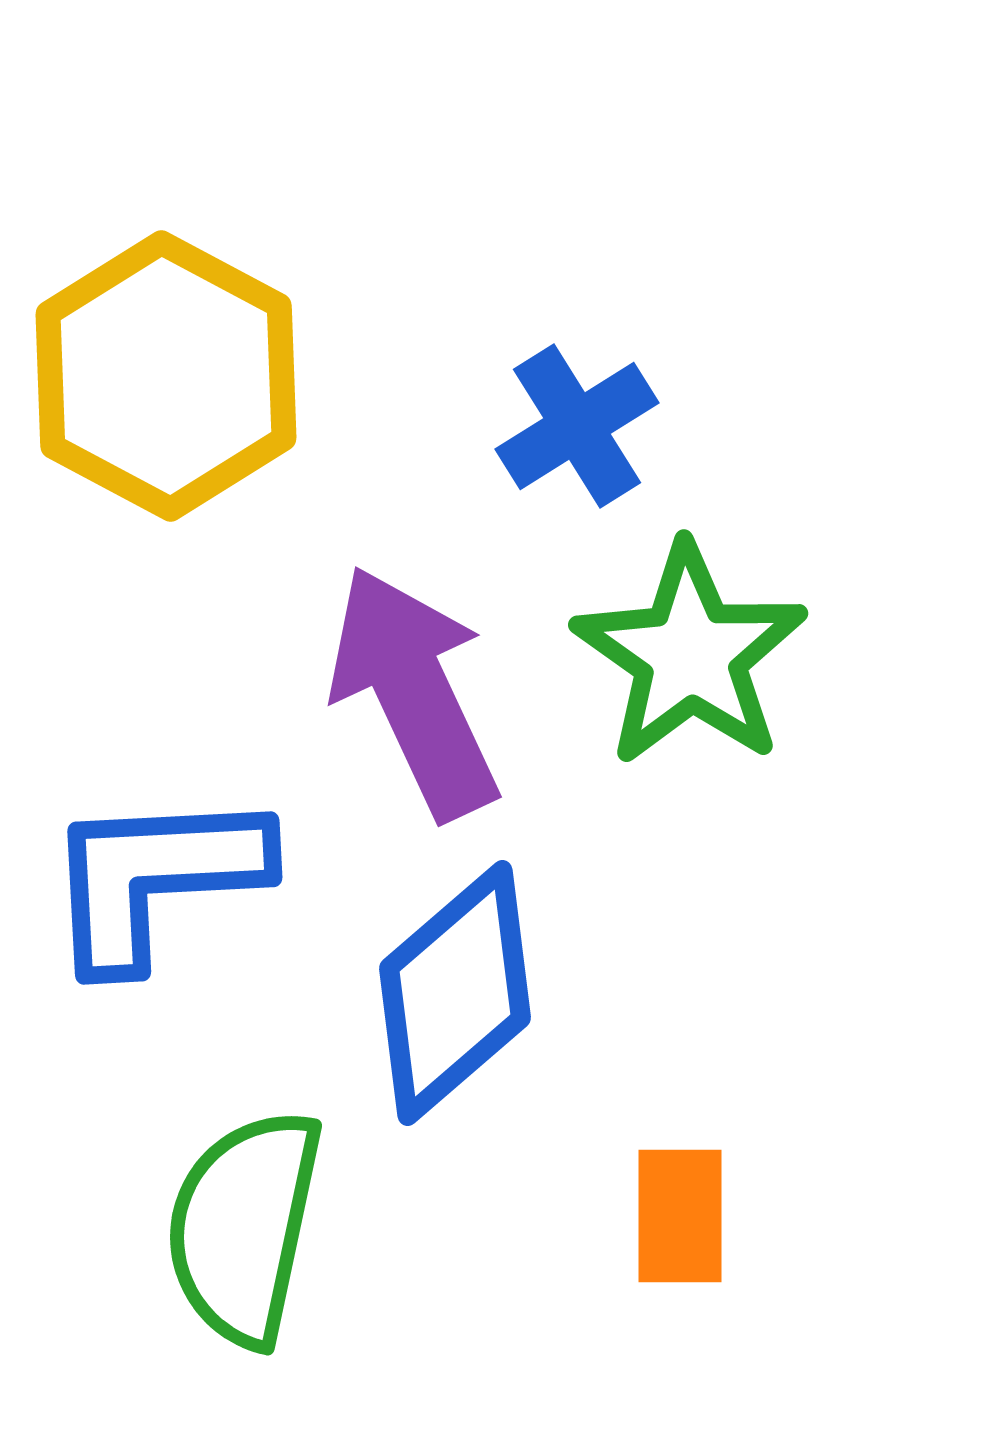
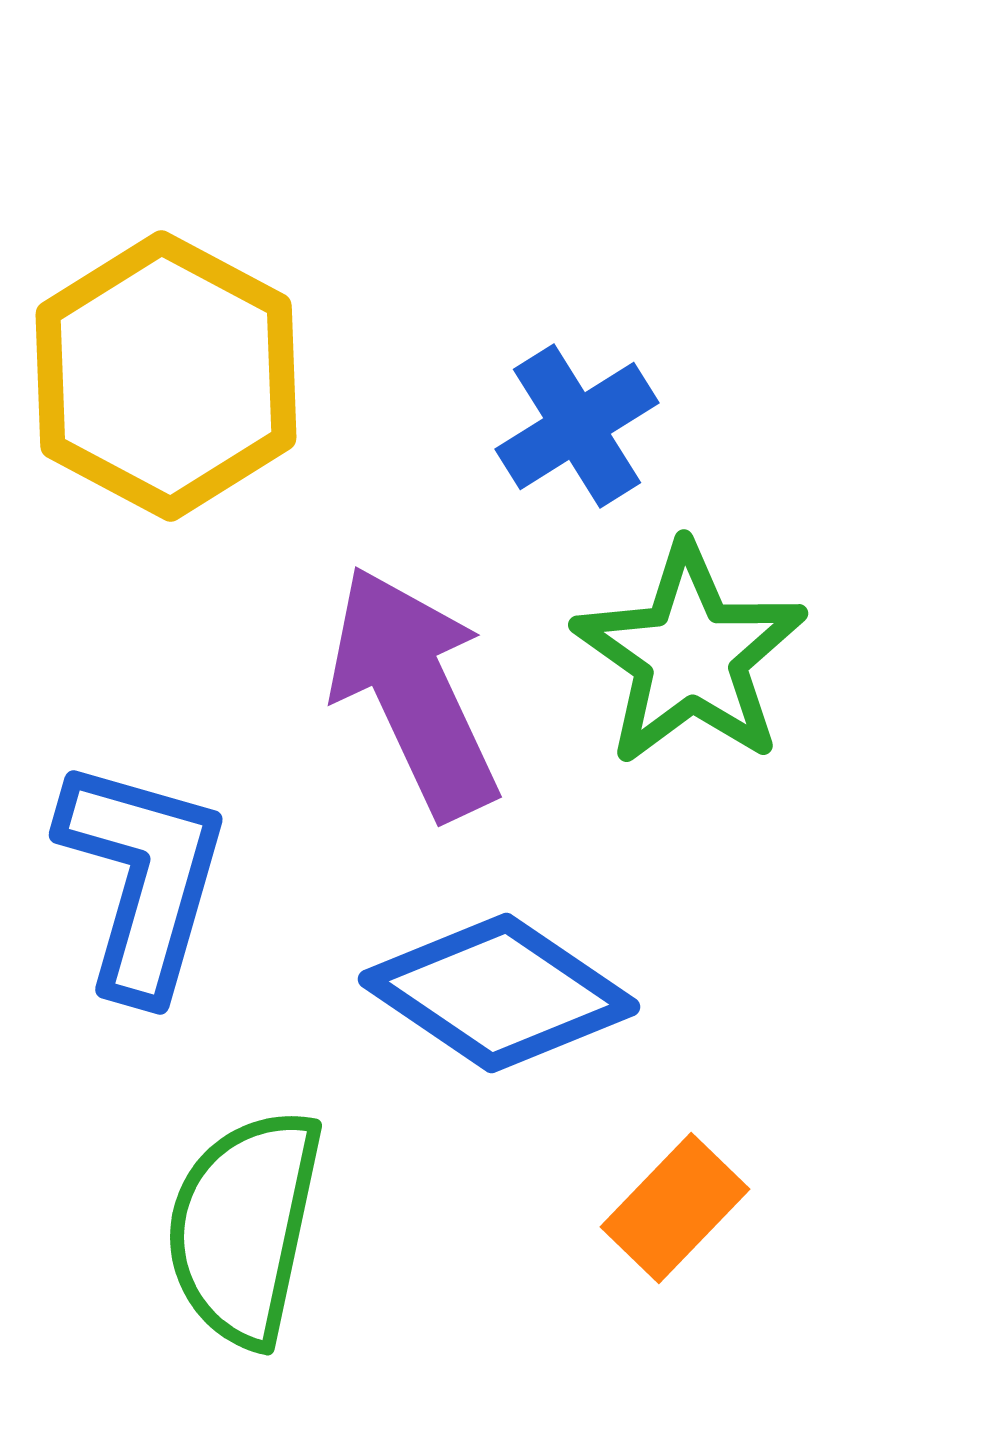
blue L-shape: moved 12 px left; rotated 109 degrees clockwise
blue diamond: moved 44 px right; rotated 75 degrees clockwise
orange rectangle: moved 5 px left, 8 px up; rotated 44 degrees clockwise
